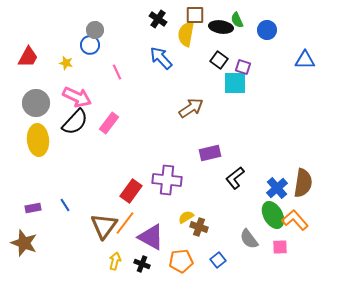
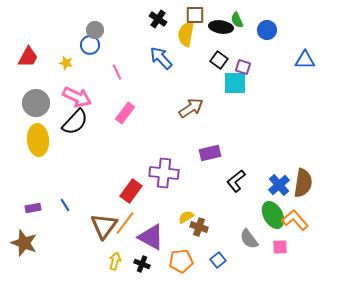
pink rectangle at (109, 123): moved 16 px right, 10 px up
black L-shape at (235, 178): moved 1 px right, 3 px down
purple cross at (167, 180): moved 3 px left, 7 px up
blue cross at (277, 188): moved 2 px right, 3 px up
